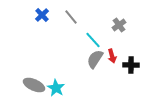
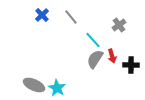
cyan star: moved 1 px right
